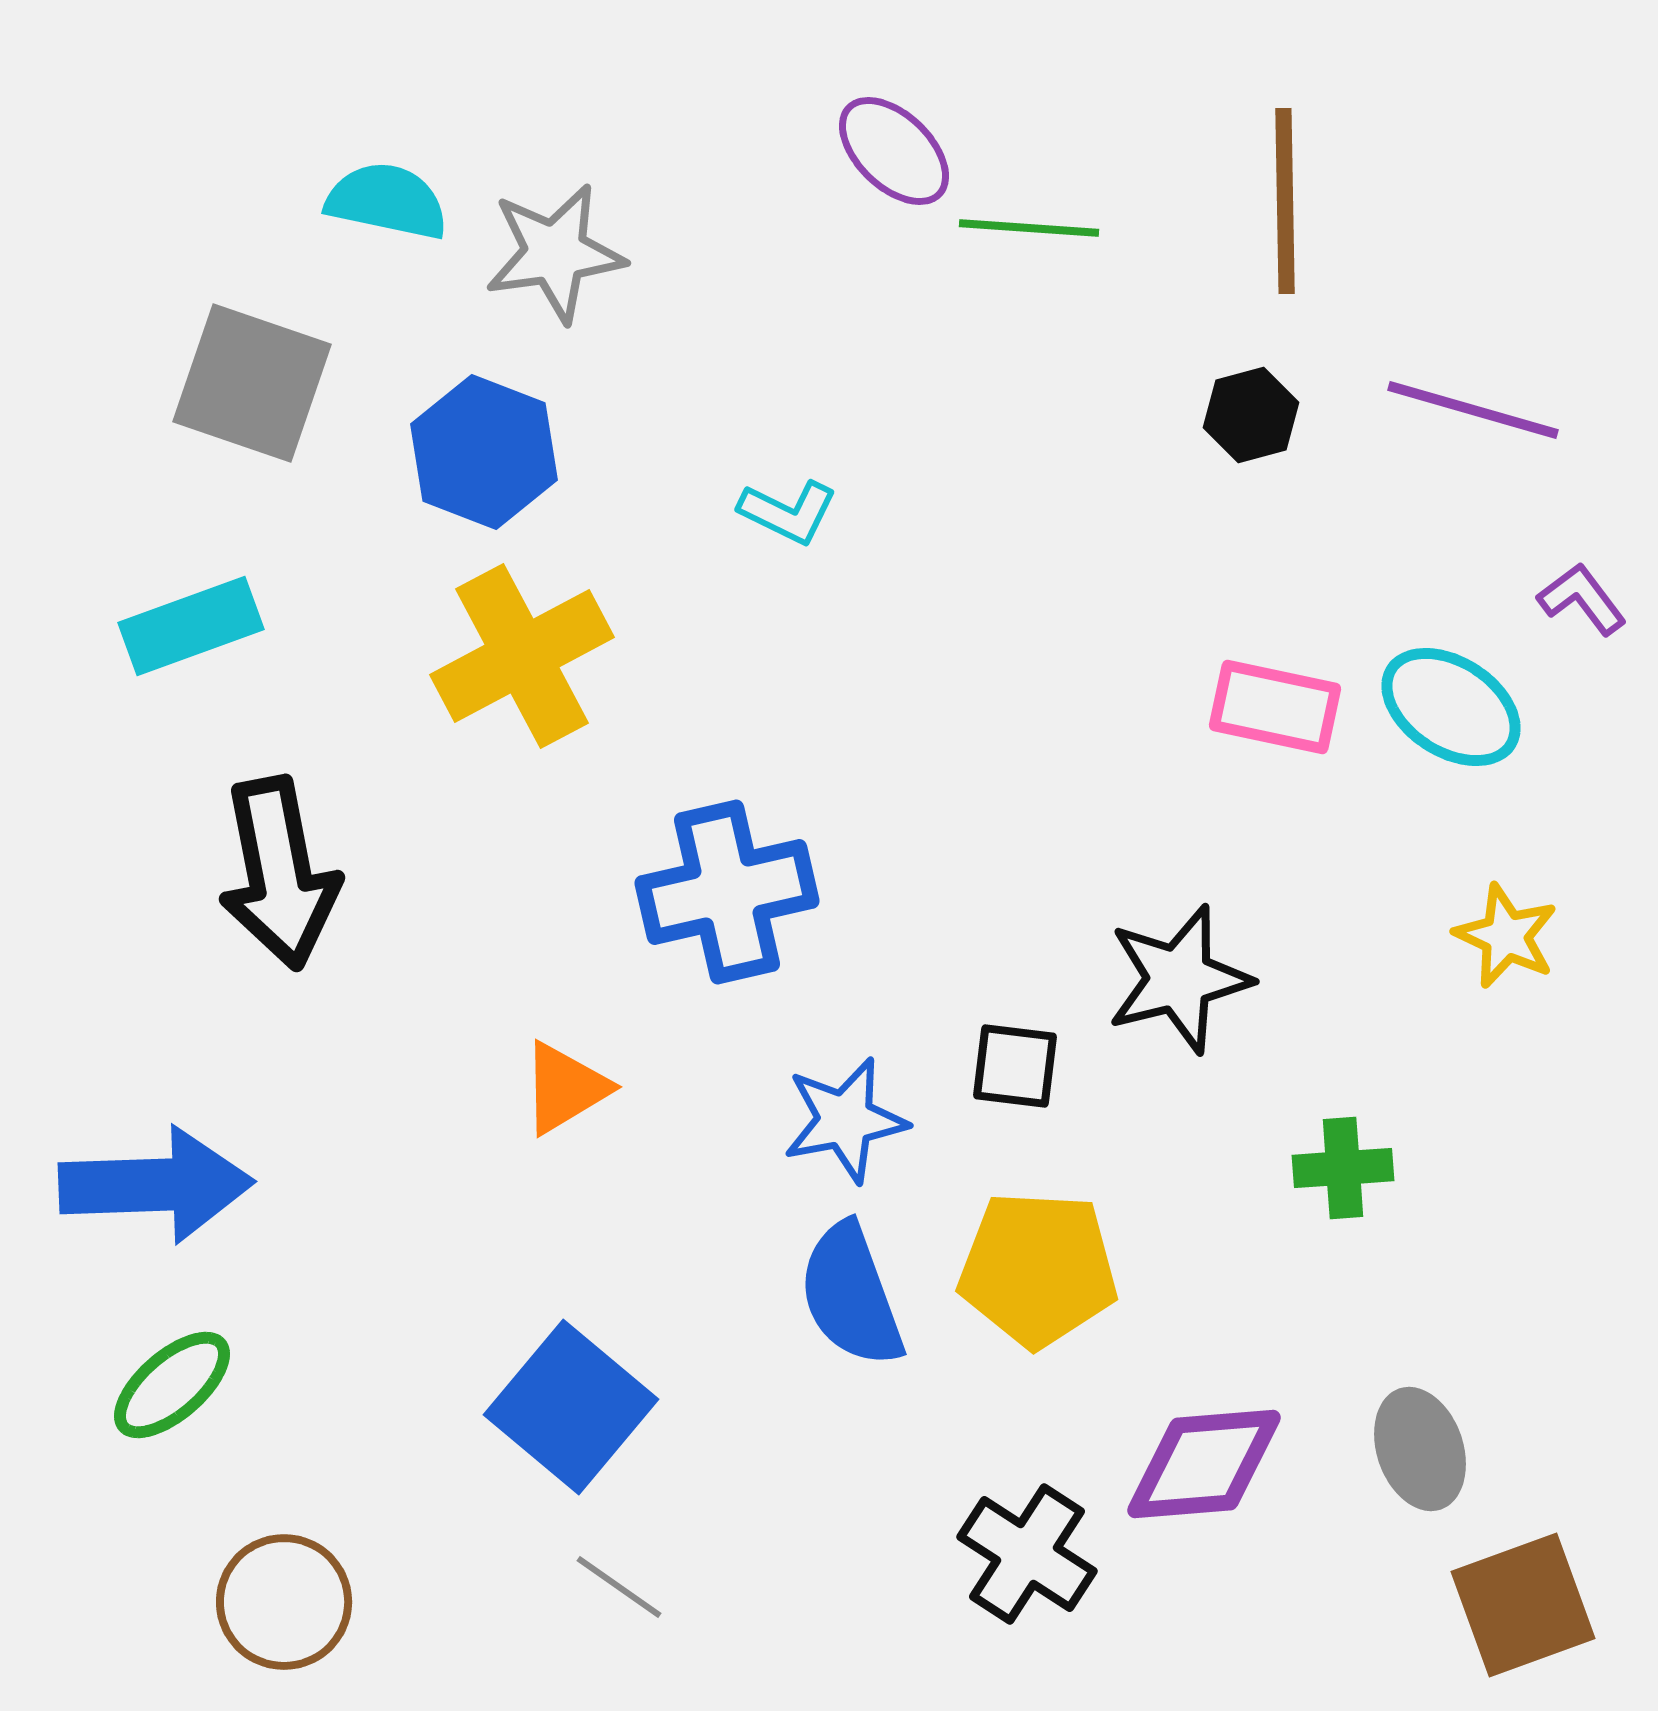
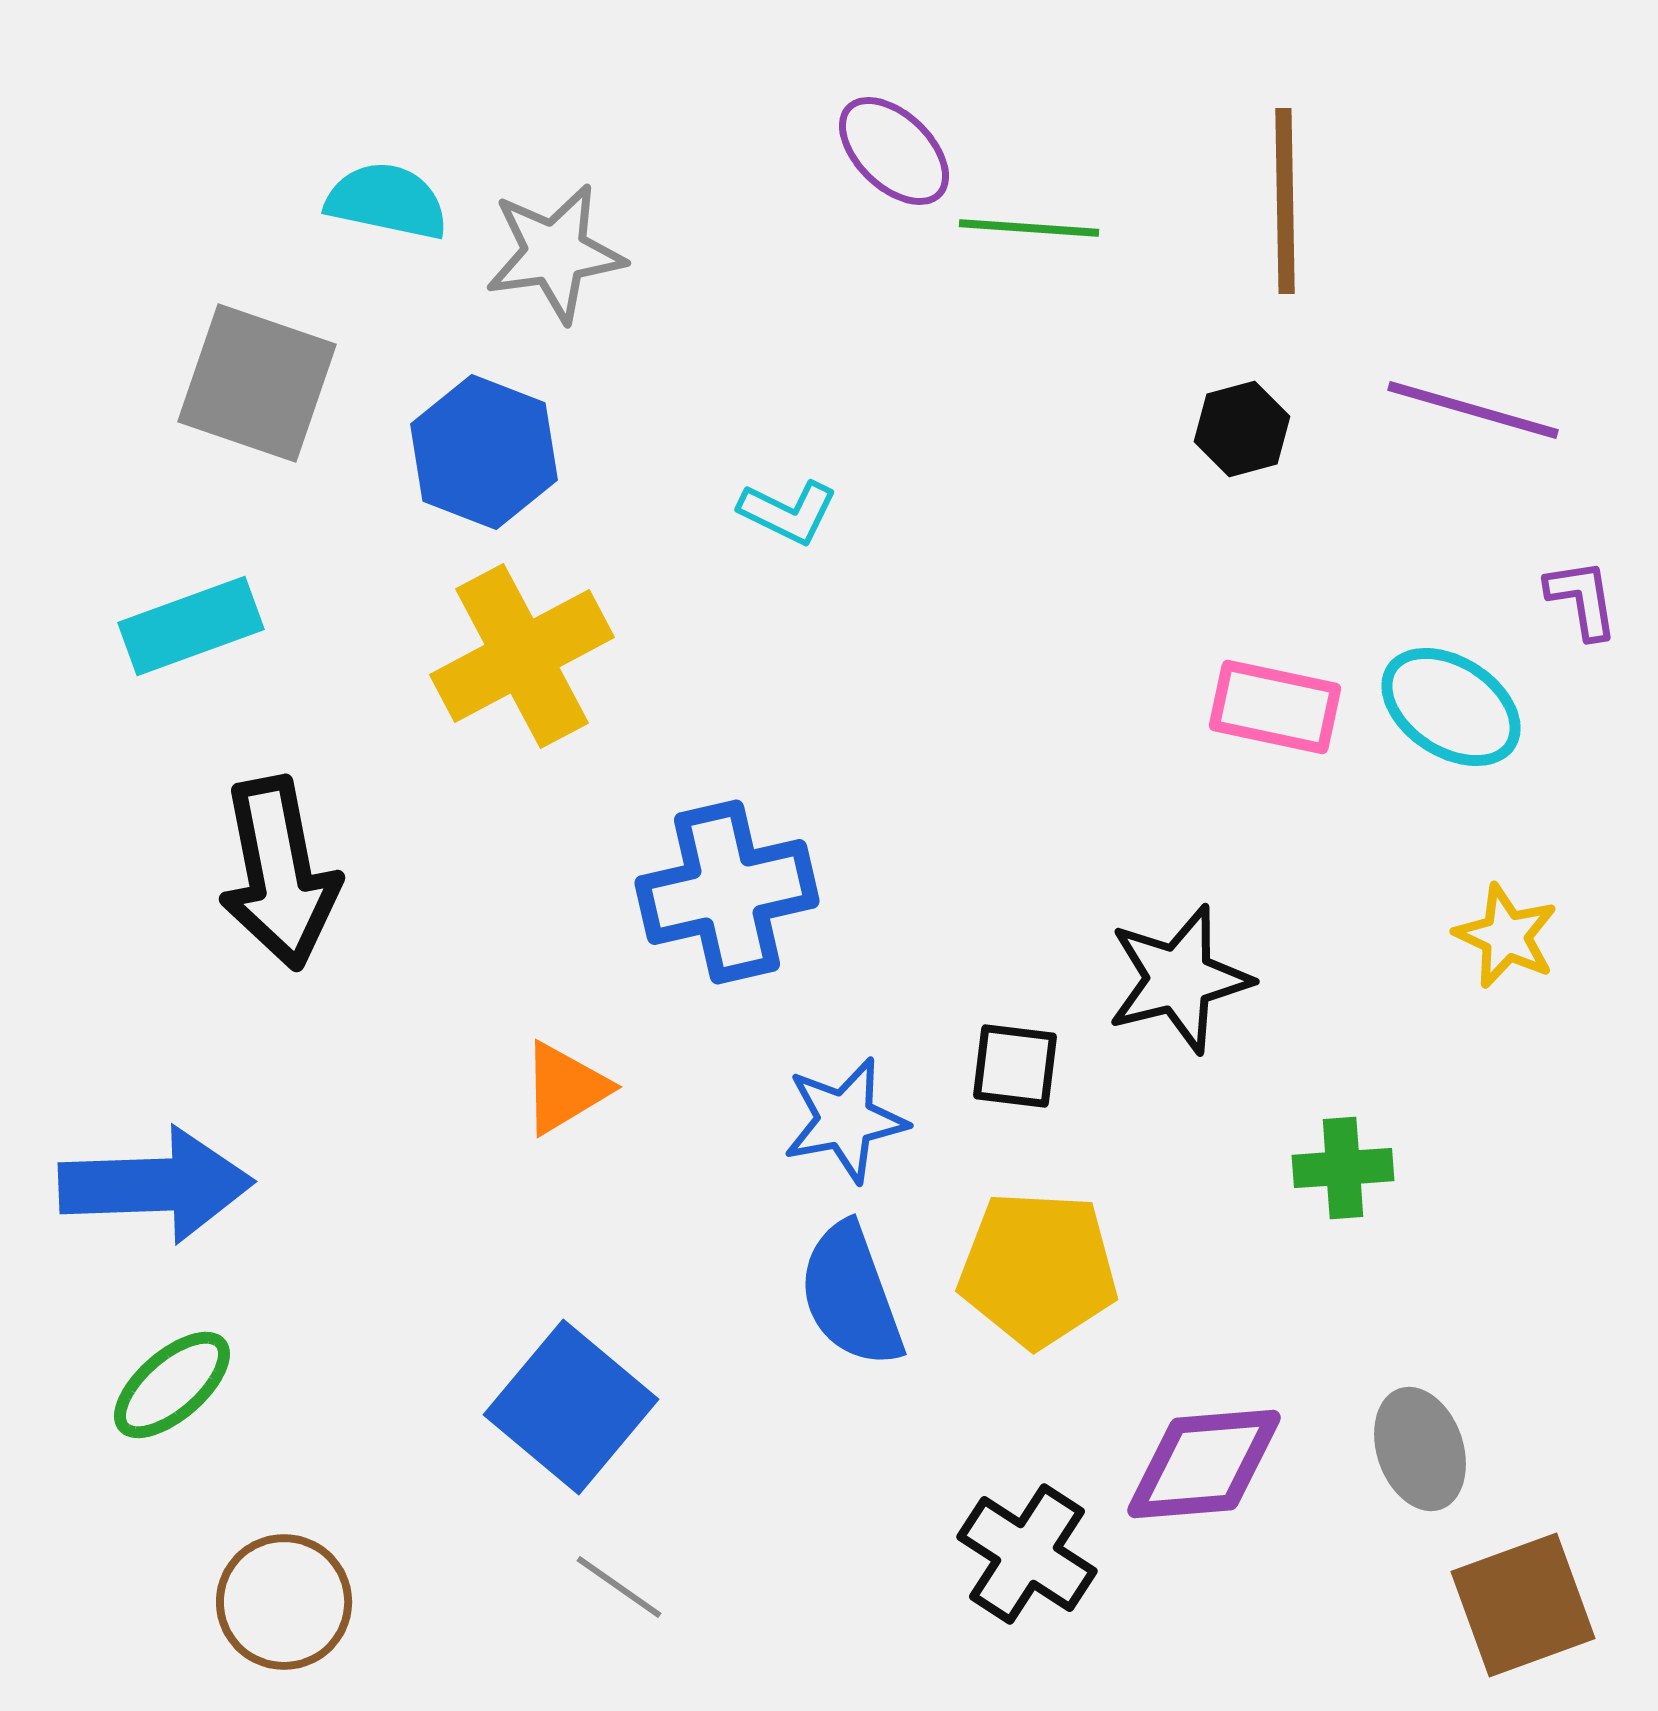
gray square: moved 5 px right
black hexagon: moved 9 px left, 14 px down
purple L-shape: rotated 28 degrees clockwise
